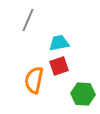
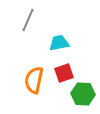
red square: moved 5 px right, 7 px down
